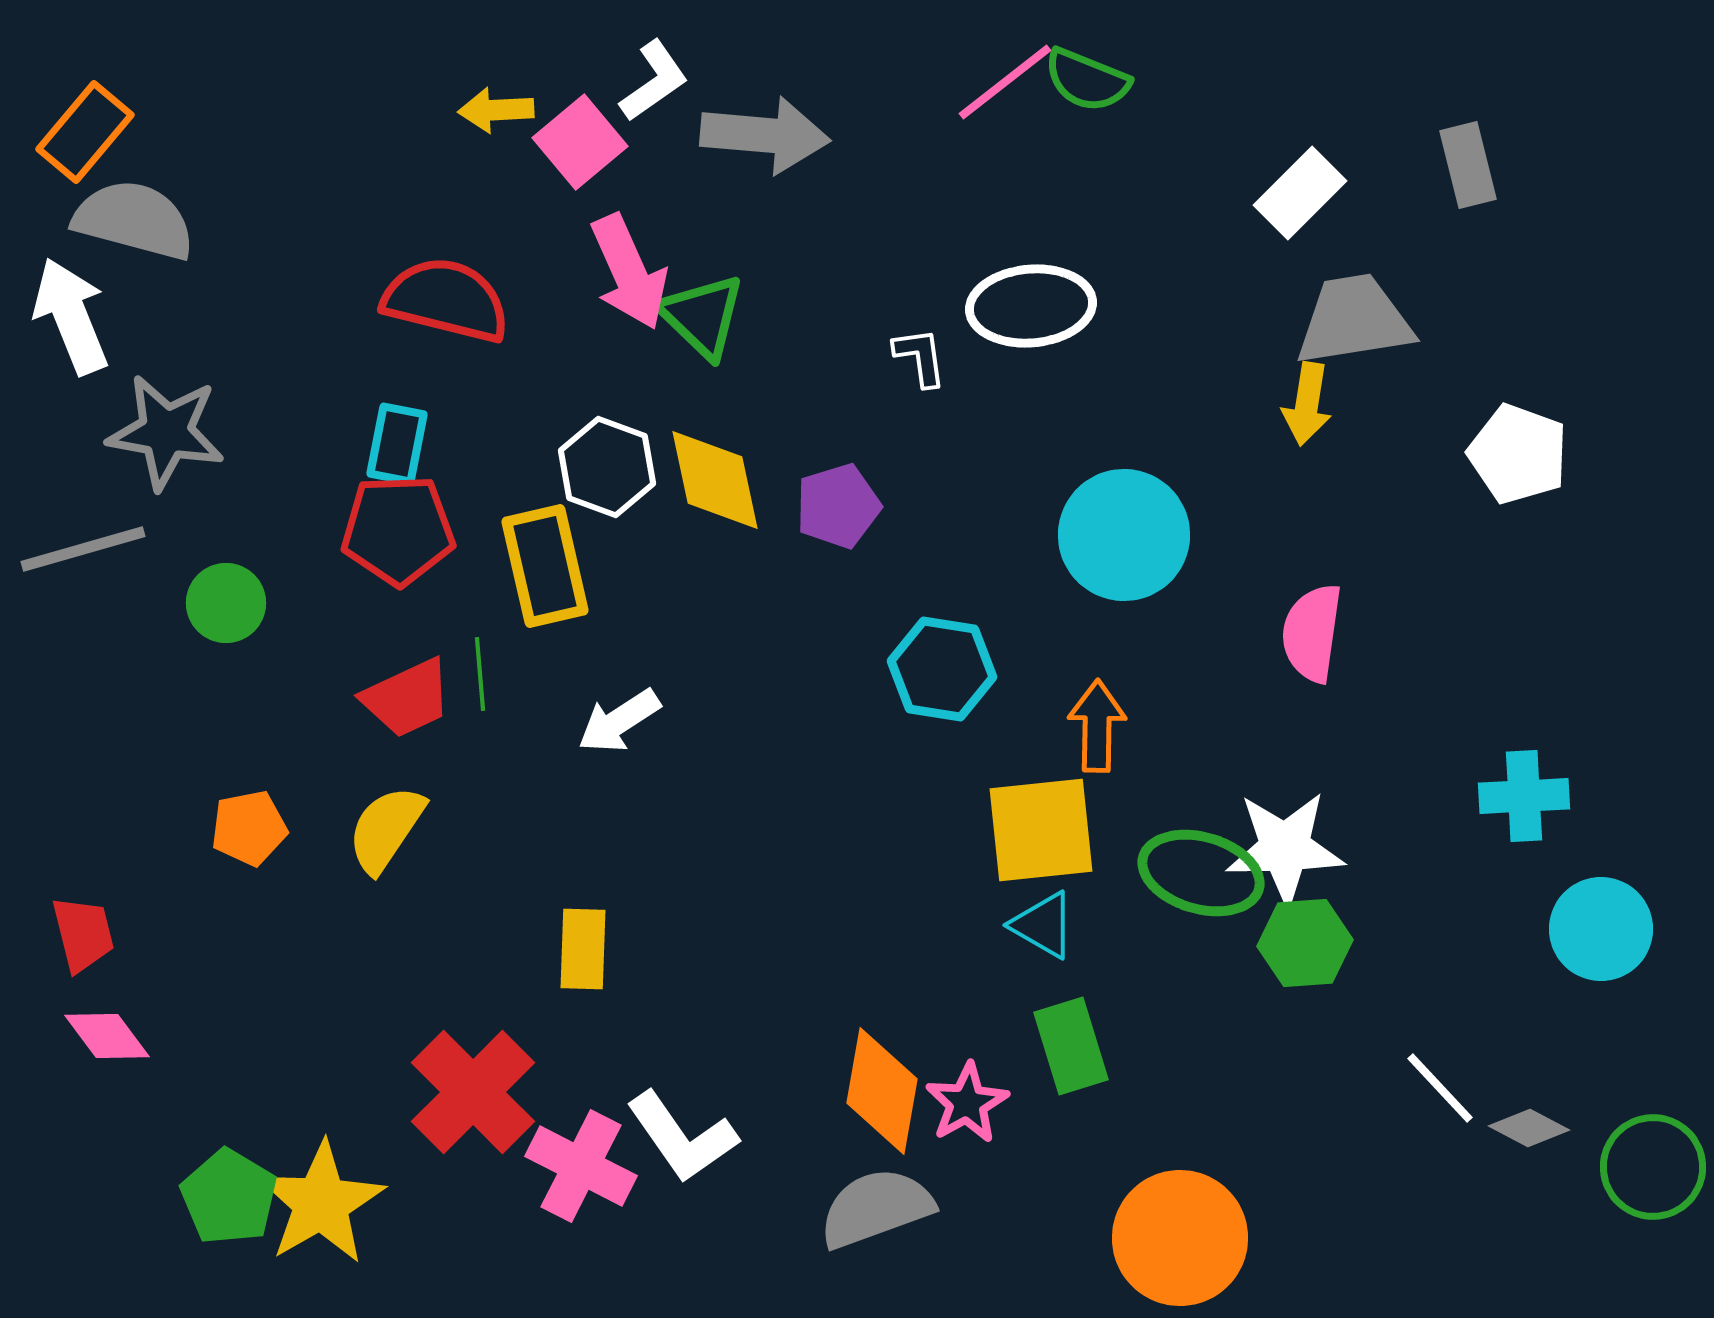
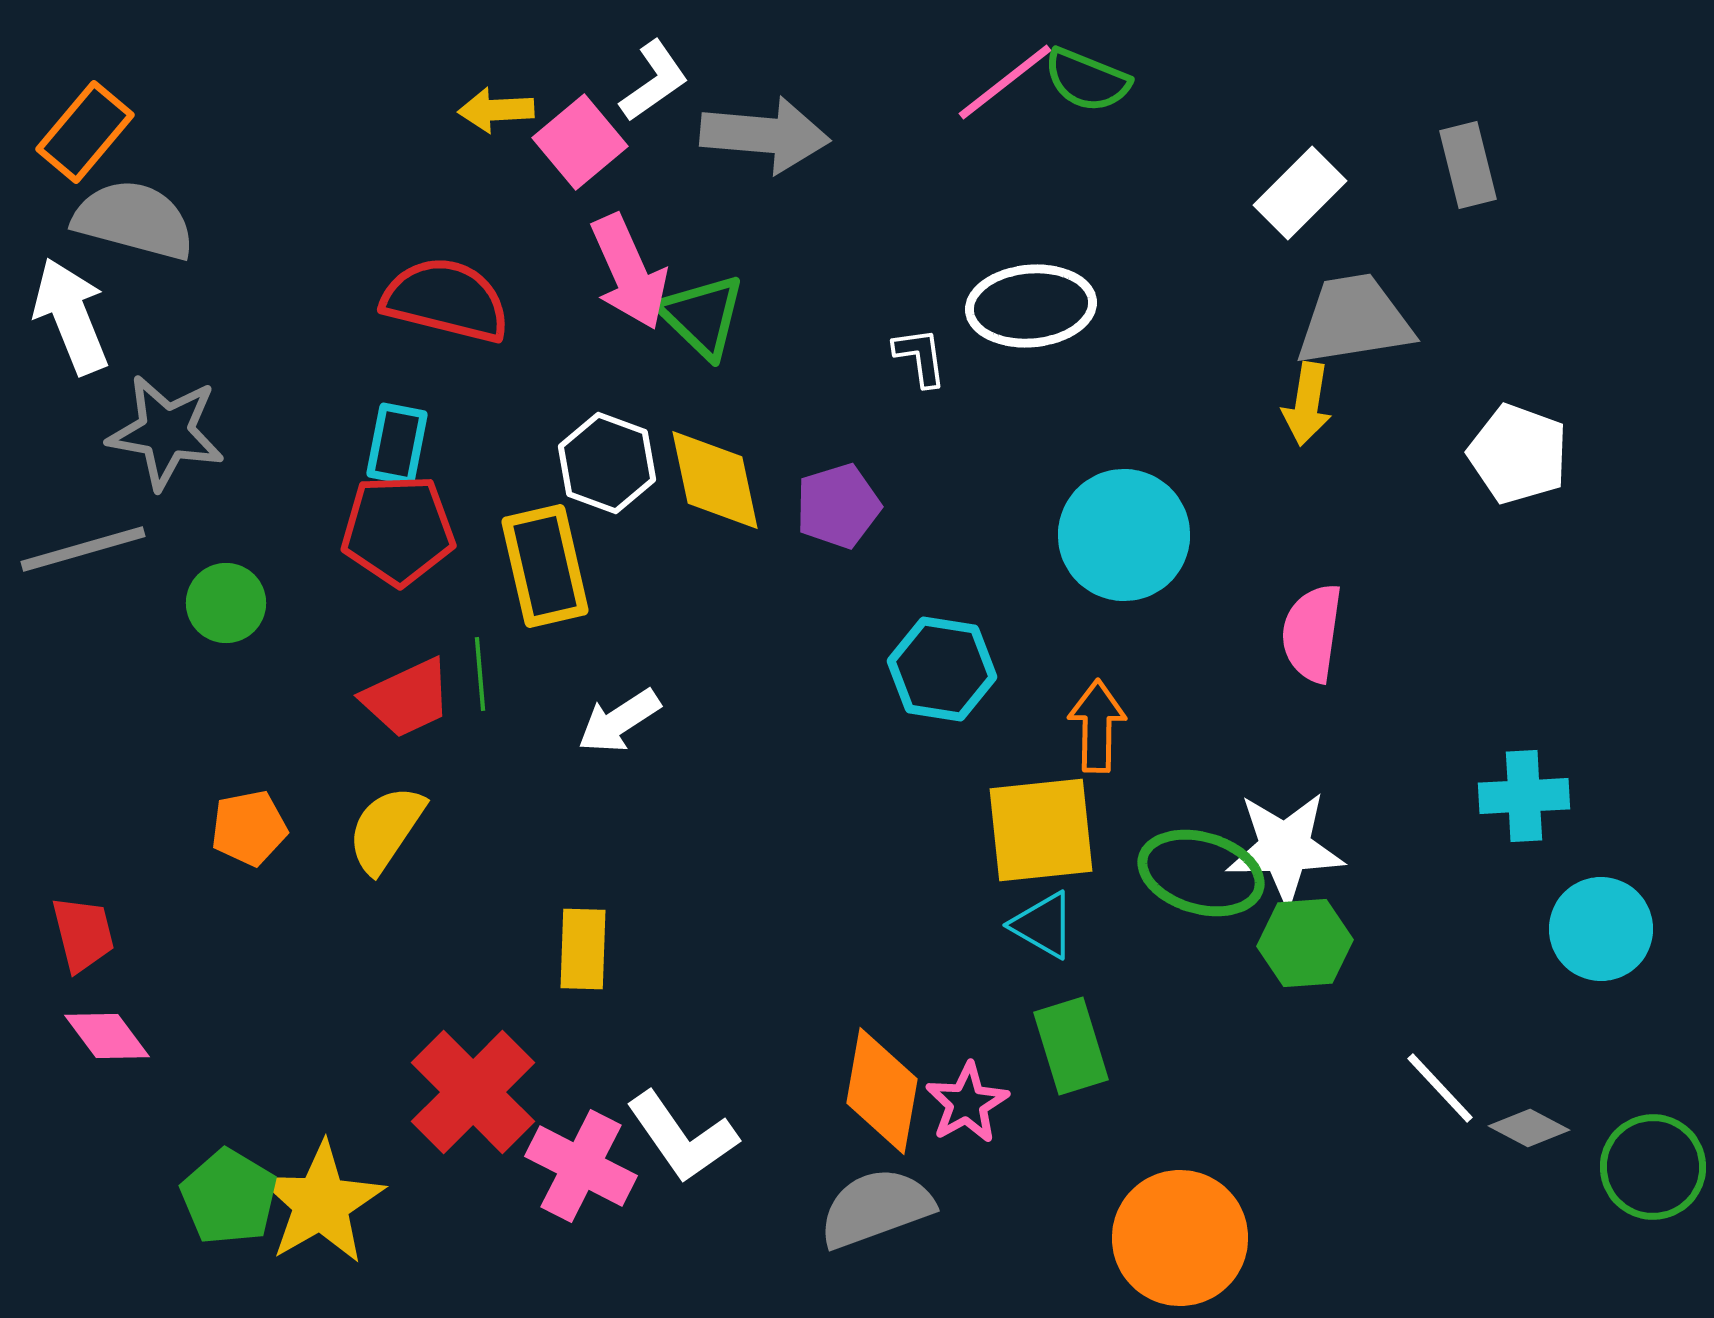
white hexagon at (607, 467): moved 4 px up
